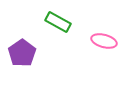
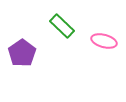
green rectangle: moved 4 px right, 4 px down; rotated 15 degrees clockwise
